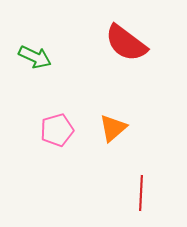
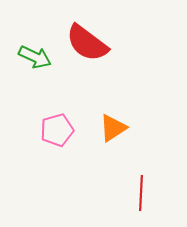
red semicircle: moved 39 px left
orange triangle: rotated 8 degrees clockwise
